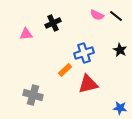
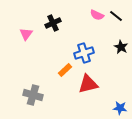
pink triangle: rotated 48 degrees counterclockwise
black star: moved 1 px right, 3 px up
